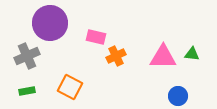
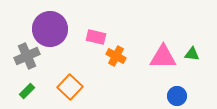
purple circle: moved 6 px down
orange cross: rotated 36 degrees counterclockwise
orange square: rotated 15 degrees clockwise
green rectangle: rotated 35 degrees counterclockwise
blue circle: moved 1 px left
